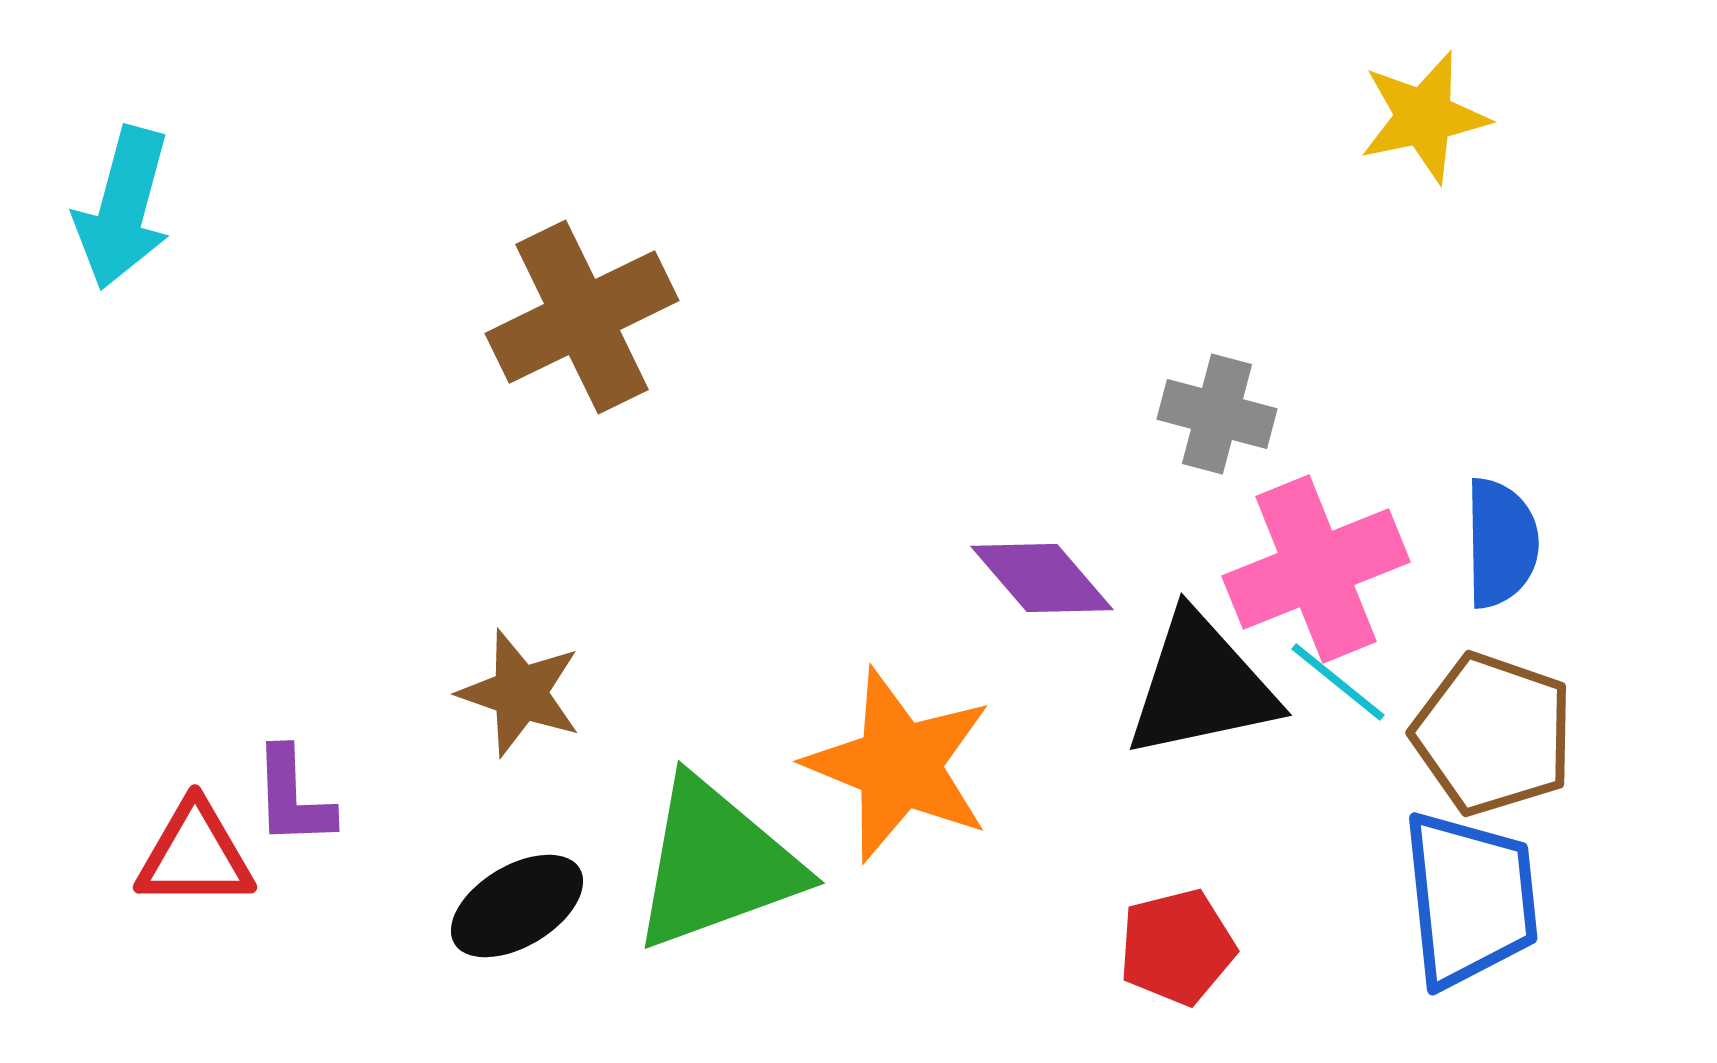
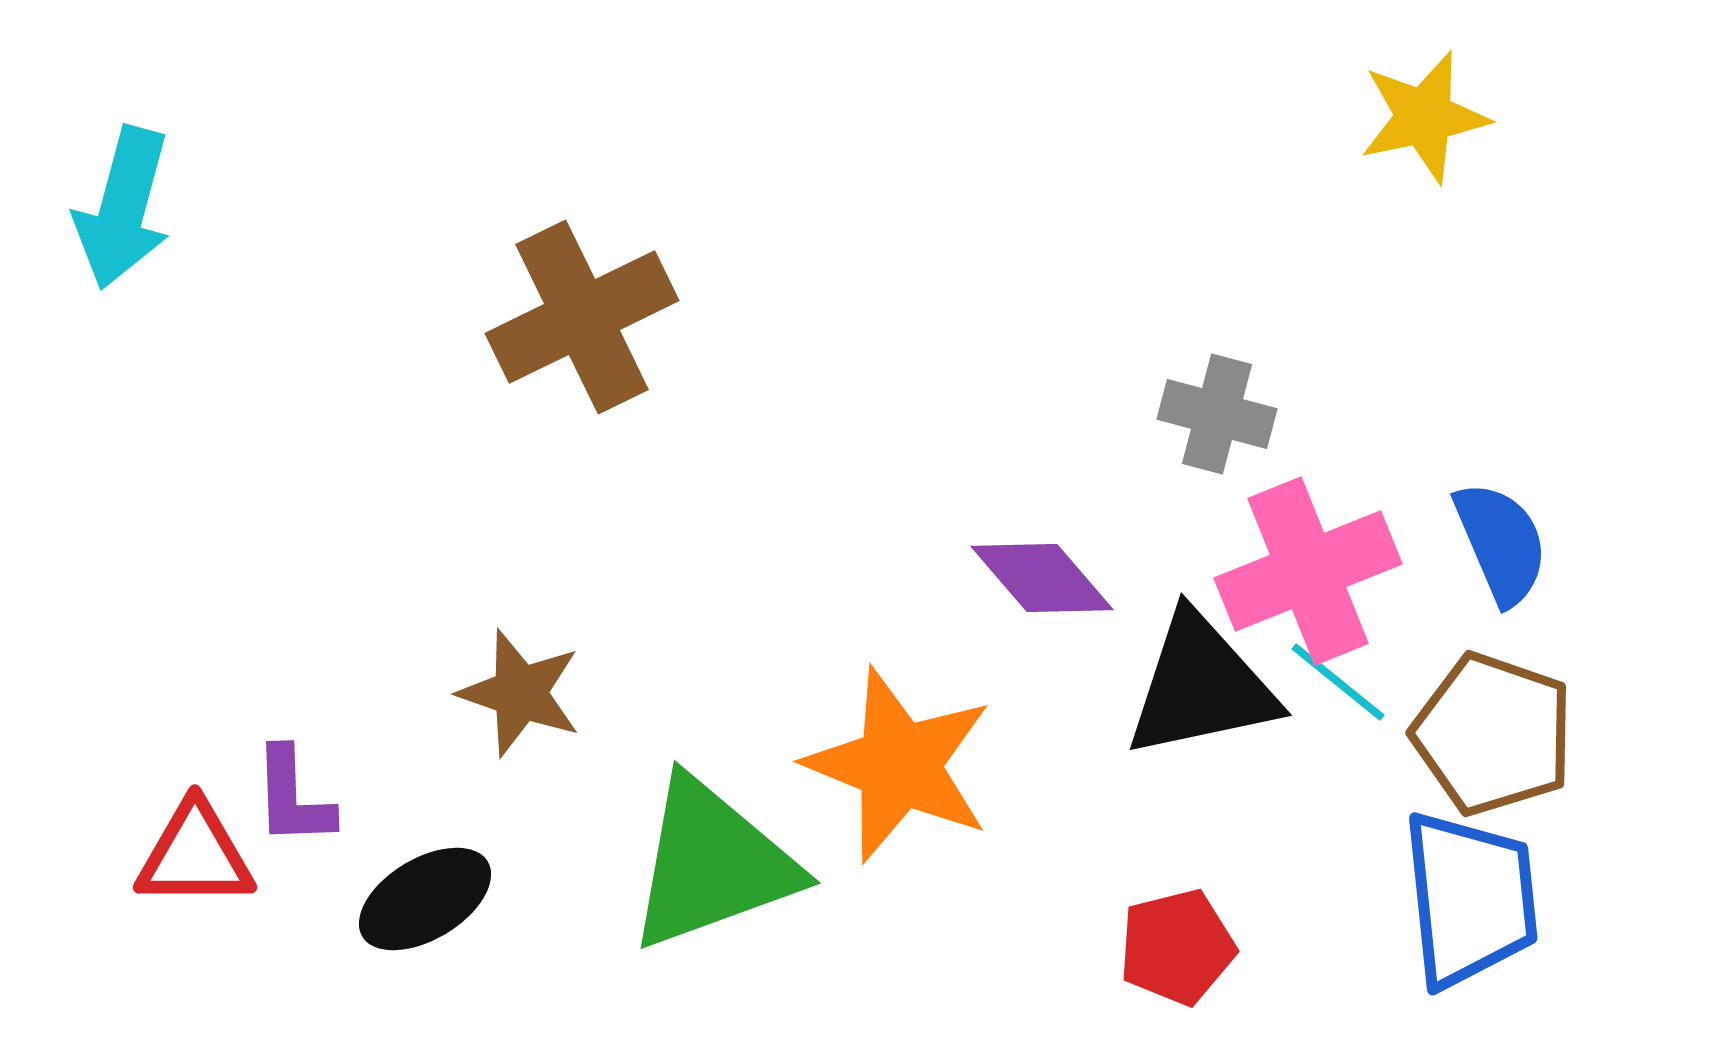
blue semicircle: rotated 22 degrees counterclockwise
pink cross: moved 8 px left, 2 px down
green triangle: moved 4 px left
black ellipse: moved 92 px left, 7 px up
